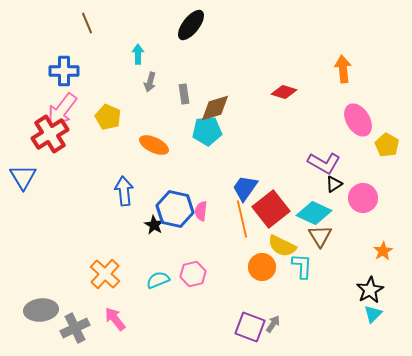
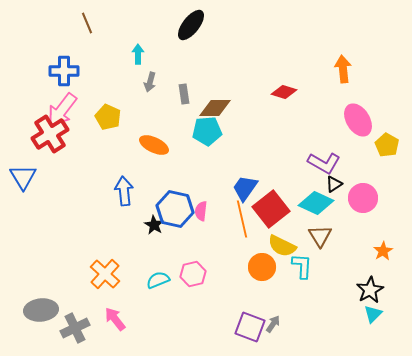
brown diamond at (215, 108): rotated 16 degrees clockwise
cyan diamond at (314, 213): moved 2 px right, 10 px up
